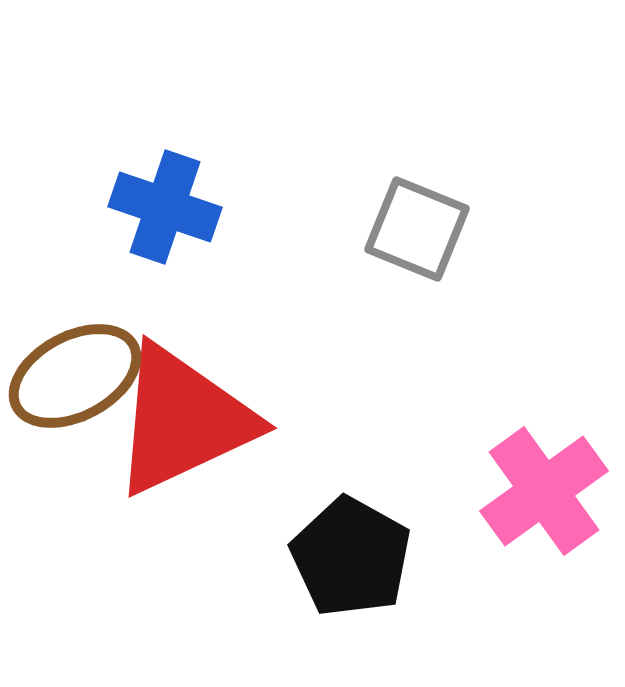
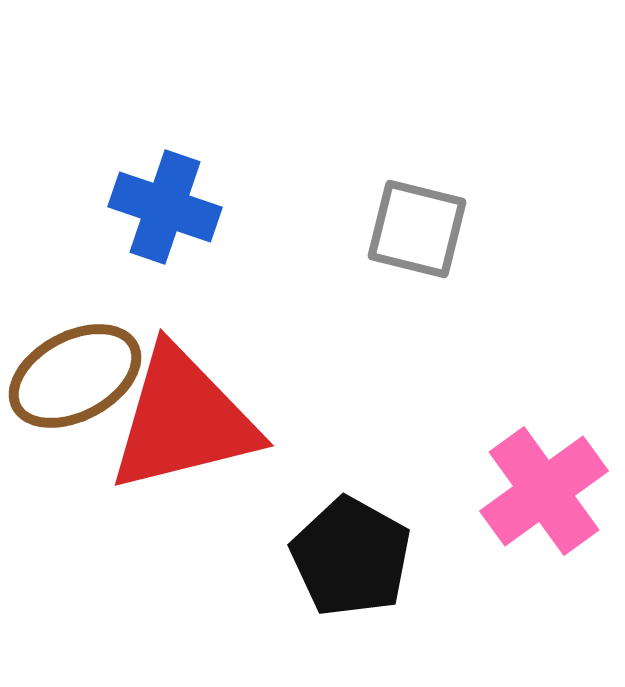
gray square: rotated 8 degrees counterclockwise
red triangle: rotated 11 degrees clockwise
